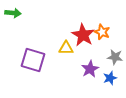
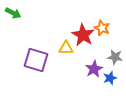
green arrow: rotated 21 degrees clockwise
orange star: moved 4 px up
purple square: moved 3 px right
purple star: moved 4 px right
